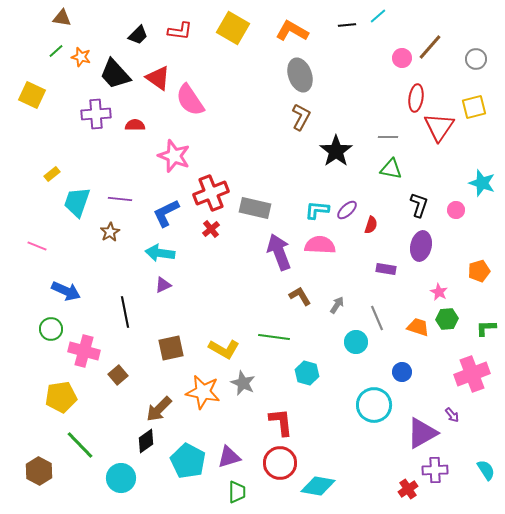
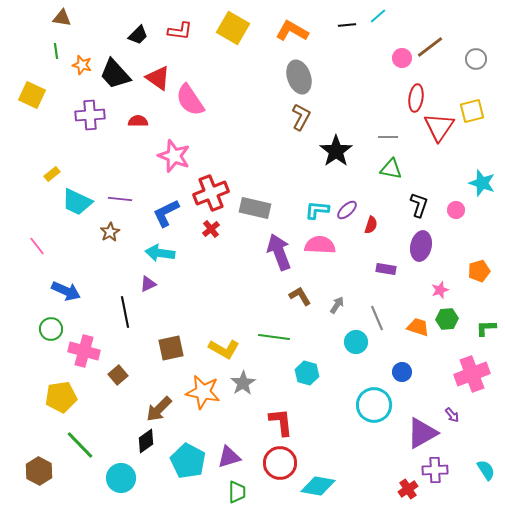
brown line at (430, 47): rotated 12 degrees clockwise
green line at (56, 51): rotated 56 degrees counterclockwise
orange star at (81, 57): moved 1 px right, 8 px down
gray ellipse at (300, 75): moved 1 px left, 2 px down
yellow square at (474, 107): moved 2 px left, 4 px down
purple cross at (96, 114): moved 6 px left, 1 px down
red semicircle at (135, 125): moved 3 px right, 4 px up
cyan trapezoid at (77, 202): rotated 84 degrees counterclockwise
pink line at (37, 246): rotated 30 degrees clockwise
purple triangle at (163, 285): moved 15 px left, 1 px up
pink star at (439, 292): moved 1 px right, 2 px up; rotated 24 degrees clockwise
gray star at (243, 383): rotated 15 degrees clockwise
